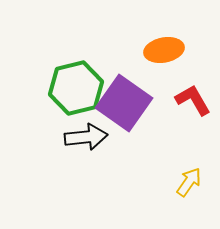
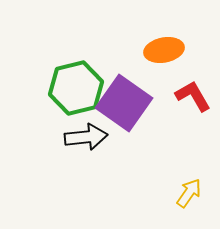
red L-shape: moved 4 px up
yellow arrow: moved 11 px down
